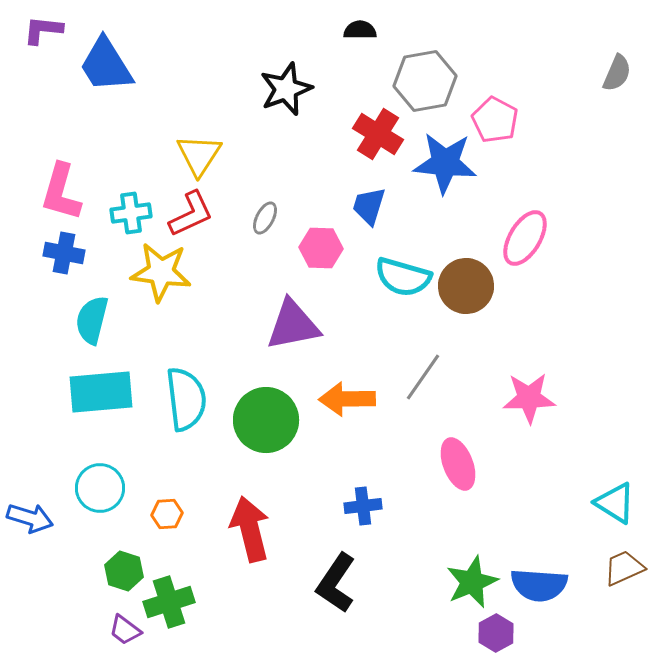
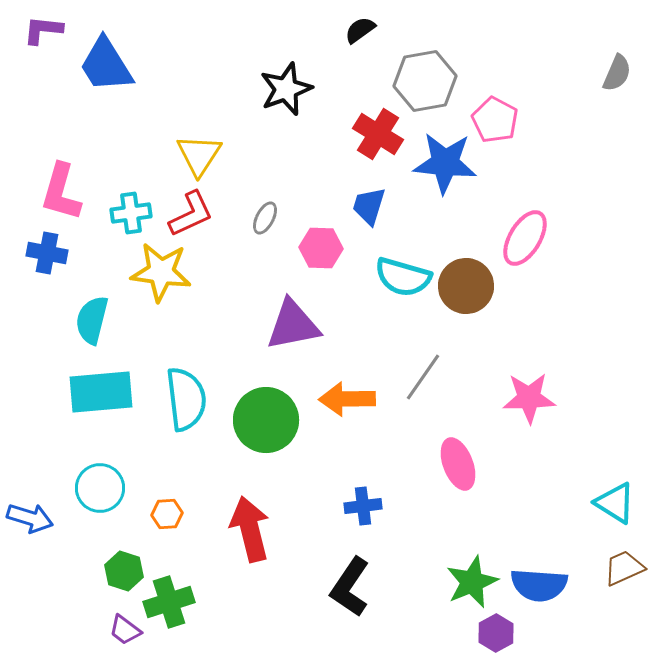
black semicircle at (360, 30): rotated 36 degrees counterclockwise
blue cross at (64, 253): moved 17 px left
black L-shape at (336, 583): moved 14 px right, 4 px down
